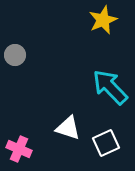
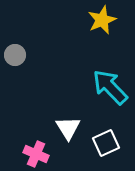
yellow star: moved 1 px left
white triangle: rotated 40 degrees clockwise
pink cross: moved 17 px right, 5 px down
